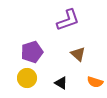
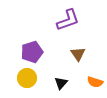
brown triangle: rotated 14 degrees clockwise
black triangle: rotated 40 degrees clockwise
